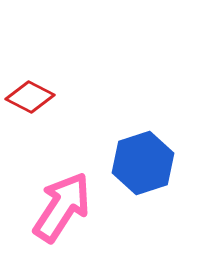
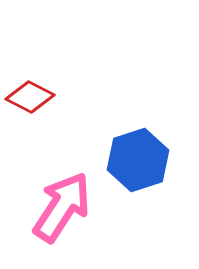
blue hexagon: moved 5 px left, 3 px up
